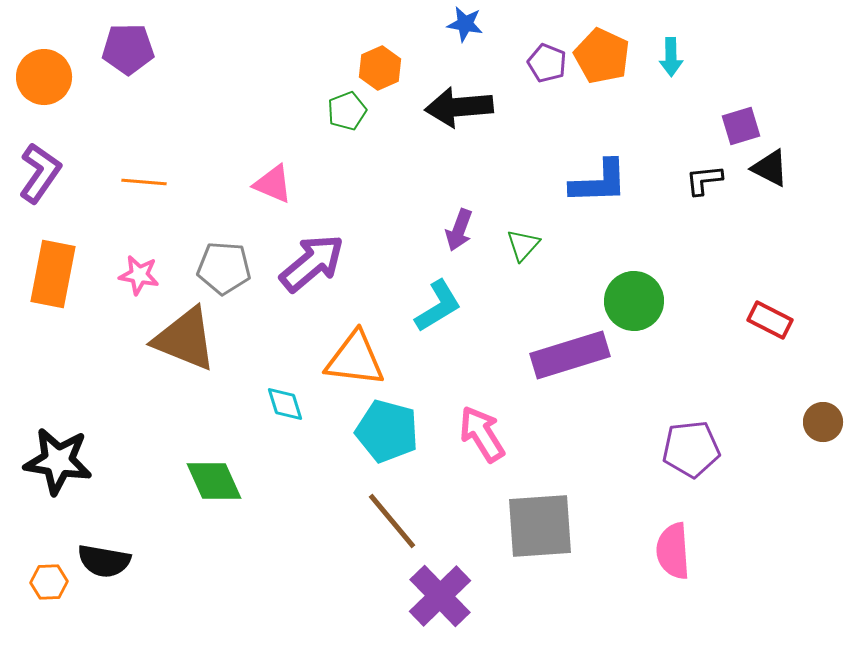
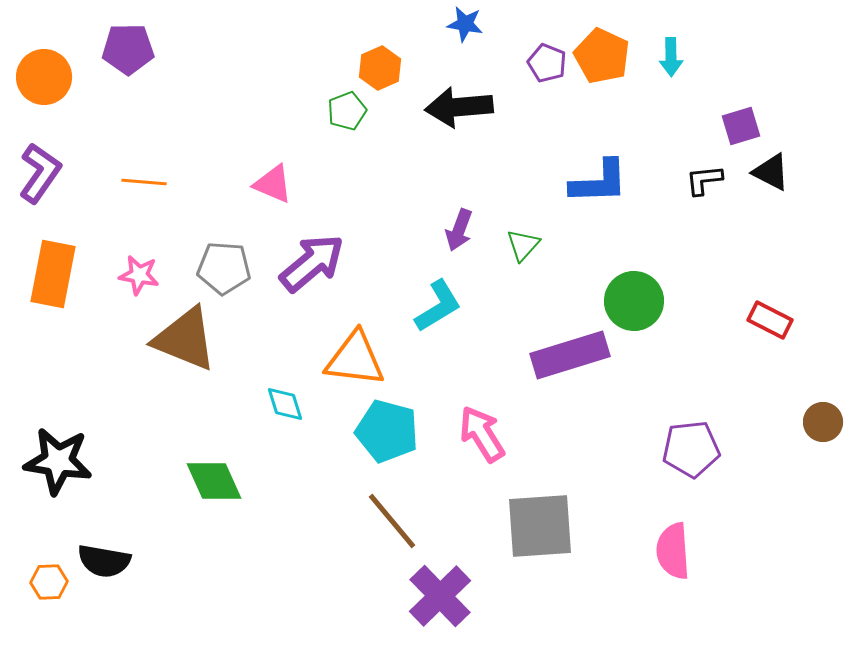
black triangle at (770, 168): moved 1 px right, 4 px down
